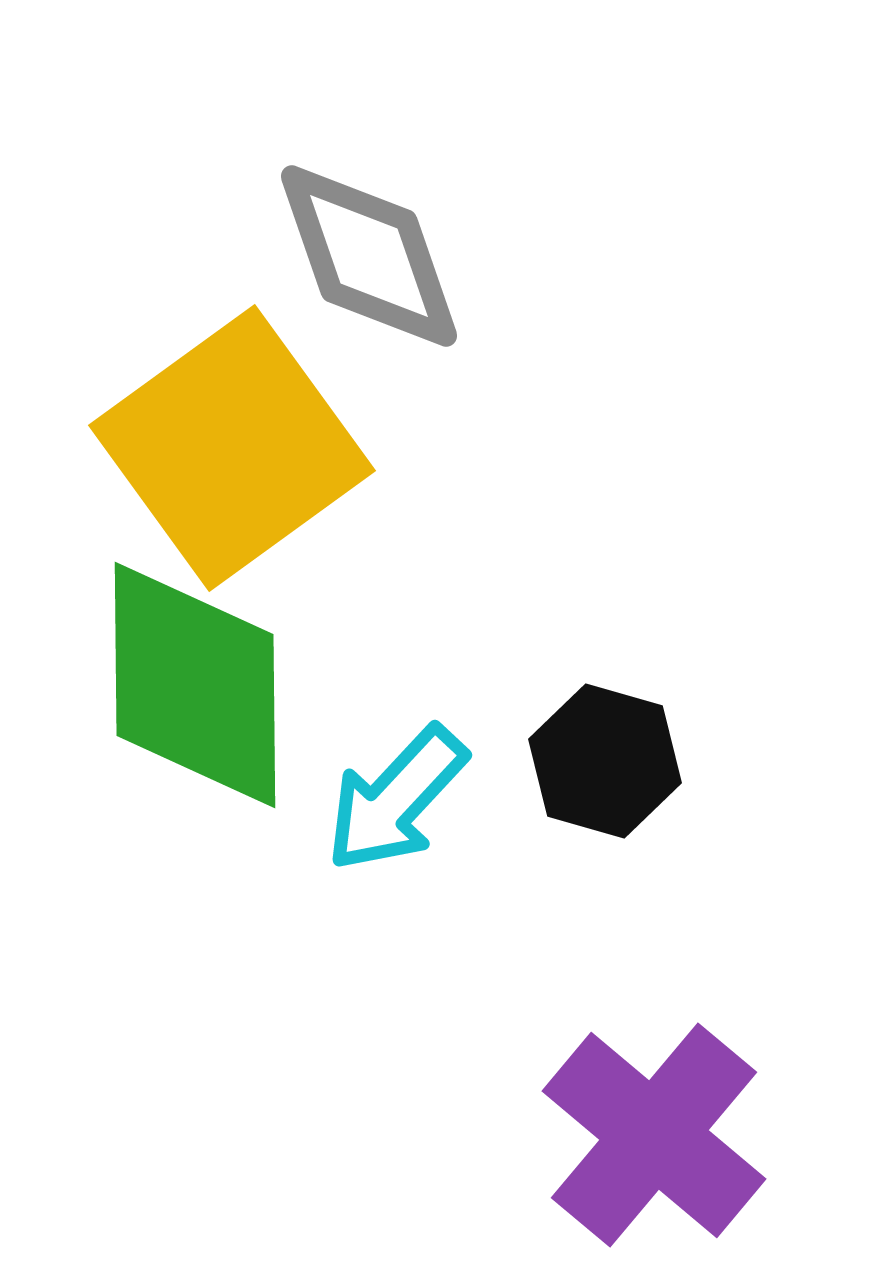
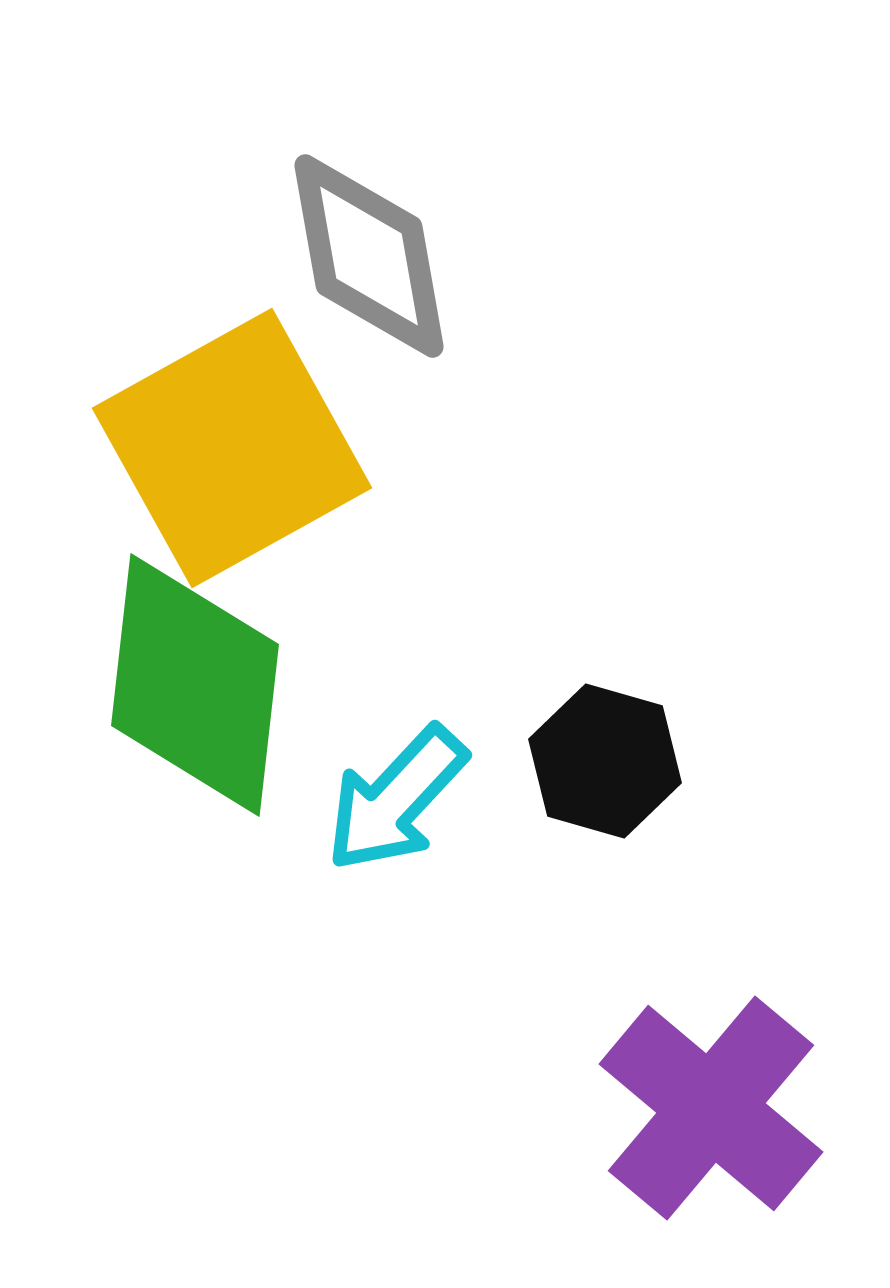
gray diamond: rotated 9 degrees clockwise
yellow square: rotated 7 degrees clockwise
green diamond: rotated 7 degrees clockwise
purple cross: moved 57 px right, 27 px up
